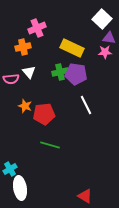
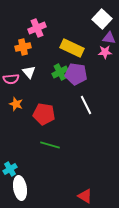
green cross: rotated 14 degrees counterclockwise
orange star: moved 9 px left, 2 px up
red pentagon: rotated 15 degrees clockwise
